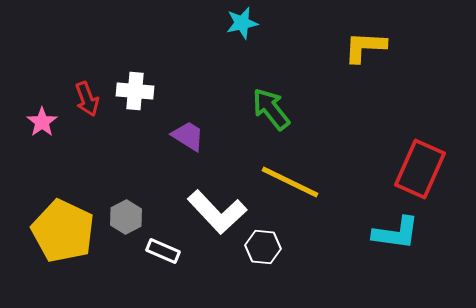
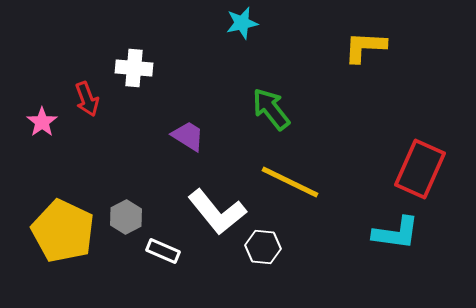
white cross: moved 1 px left, 23 px up
white L-shape: rotated 4 degrees clockwise
